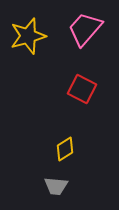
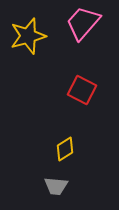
pink trapezoid: moved 2 px left, 6 px up
red square: moved 1 px down
